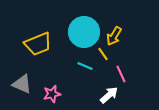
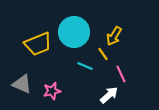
cyan circle: moved 10 px left
pink star: moved 3 px up
